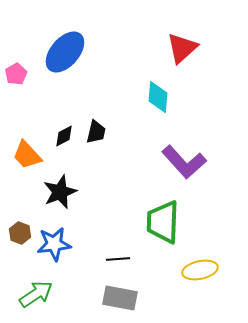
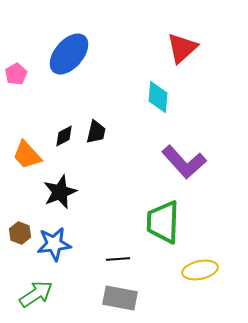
blue ellipse: moved 4 px right, 2 px down
